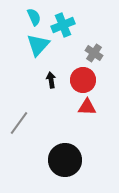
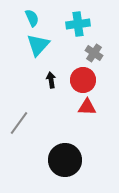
cyan semicircle: moved 2 px left, 1 px down
cyan cross: moved 15 px right, 1 px up; rotated 15 degrees clockwise
